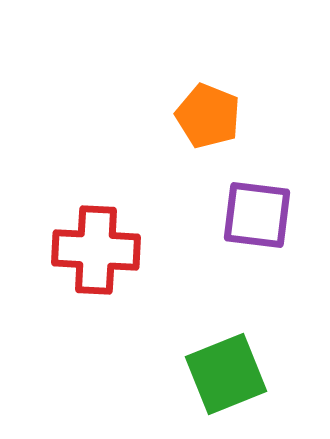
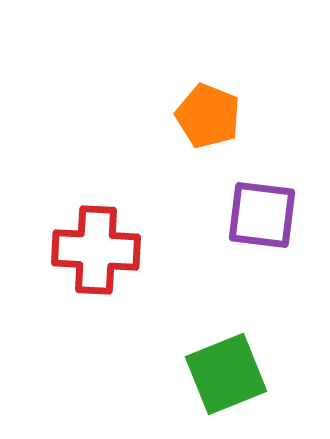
purple square: moved 5 px right
